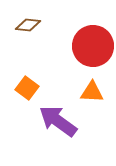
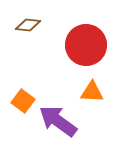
red circle: moved 7 px left, 1 px up
orange square: moved 4 px left, 13 px down
